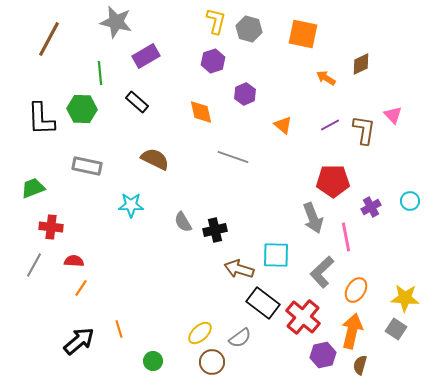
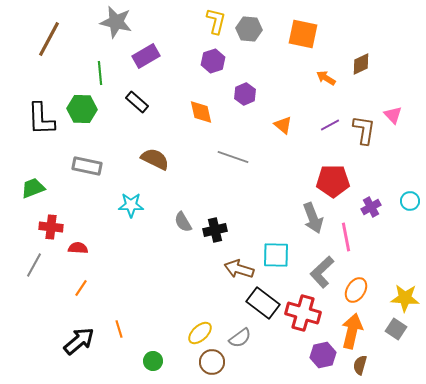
gray hexagon at (249, 29): rotated 10 degrees counterclockwise
red semicircle at (74, 261): moved 4 px right, 13 px up
red cross at (303, 317): moved 4 px up; rotated 24 degrees counterclockwise
